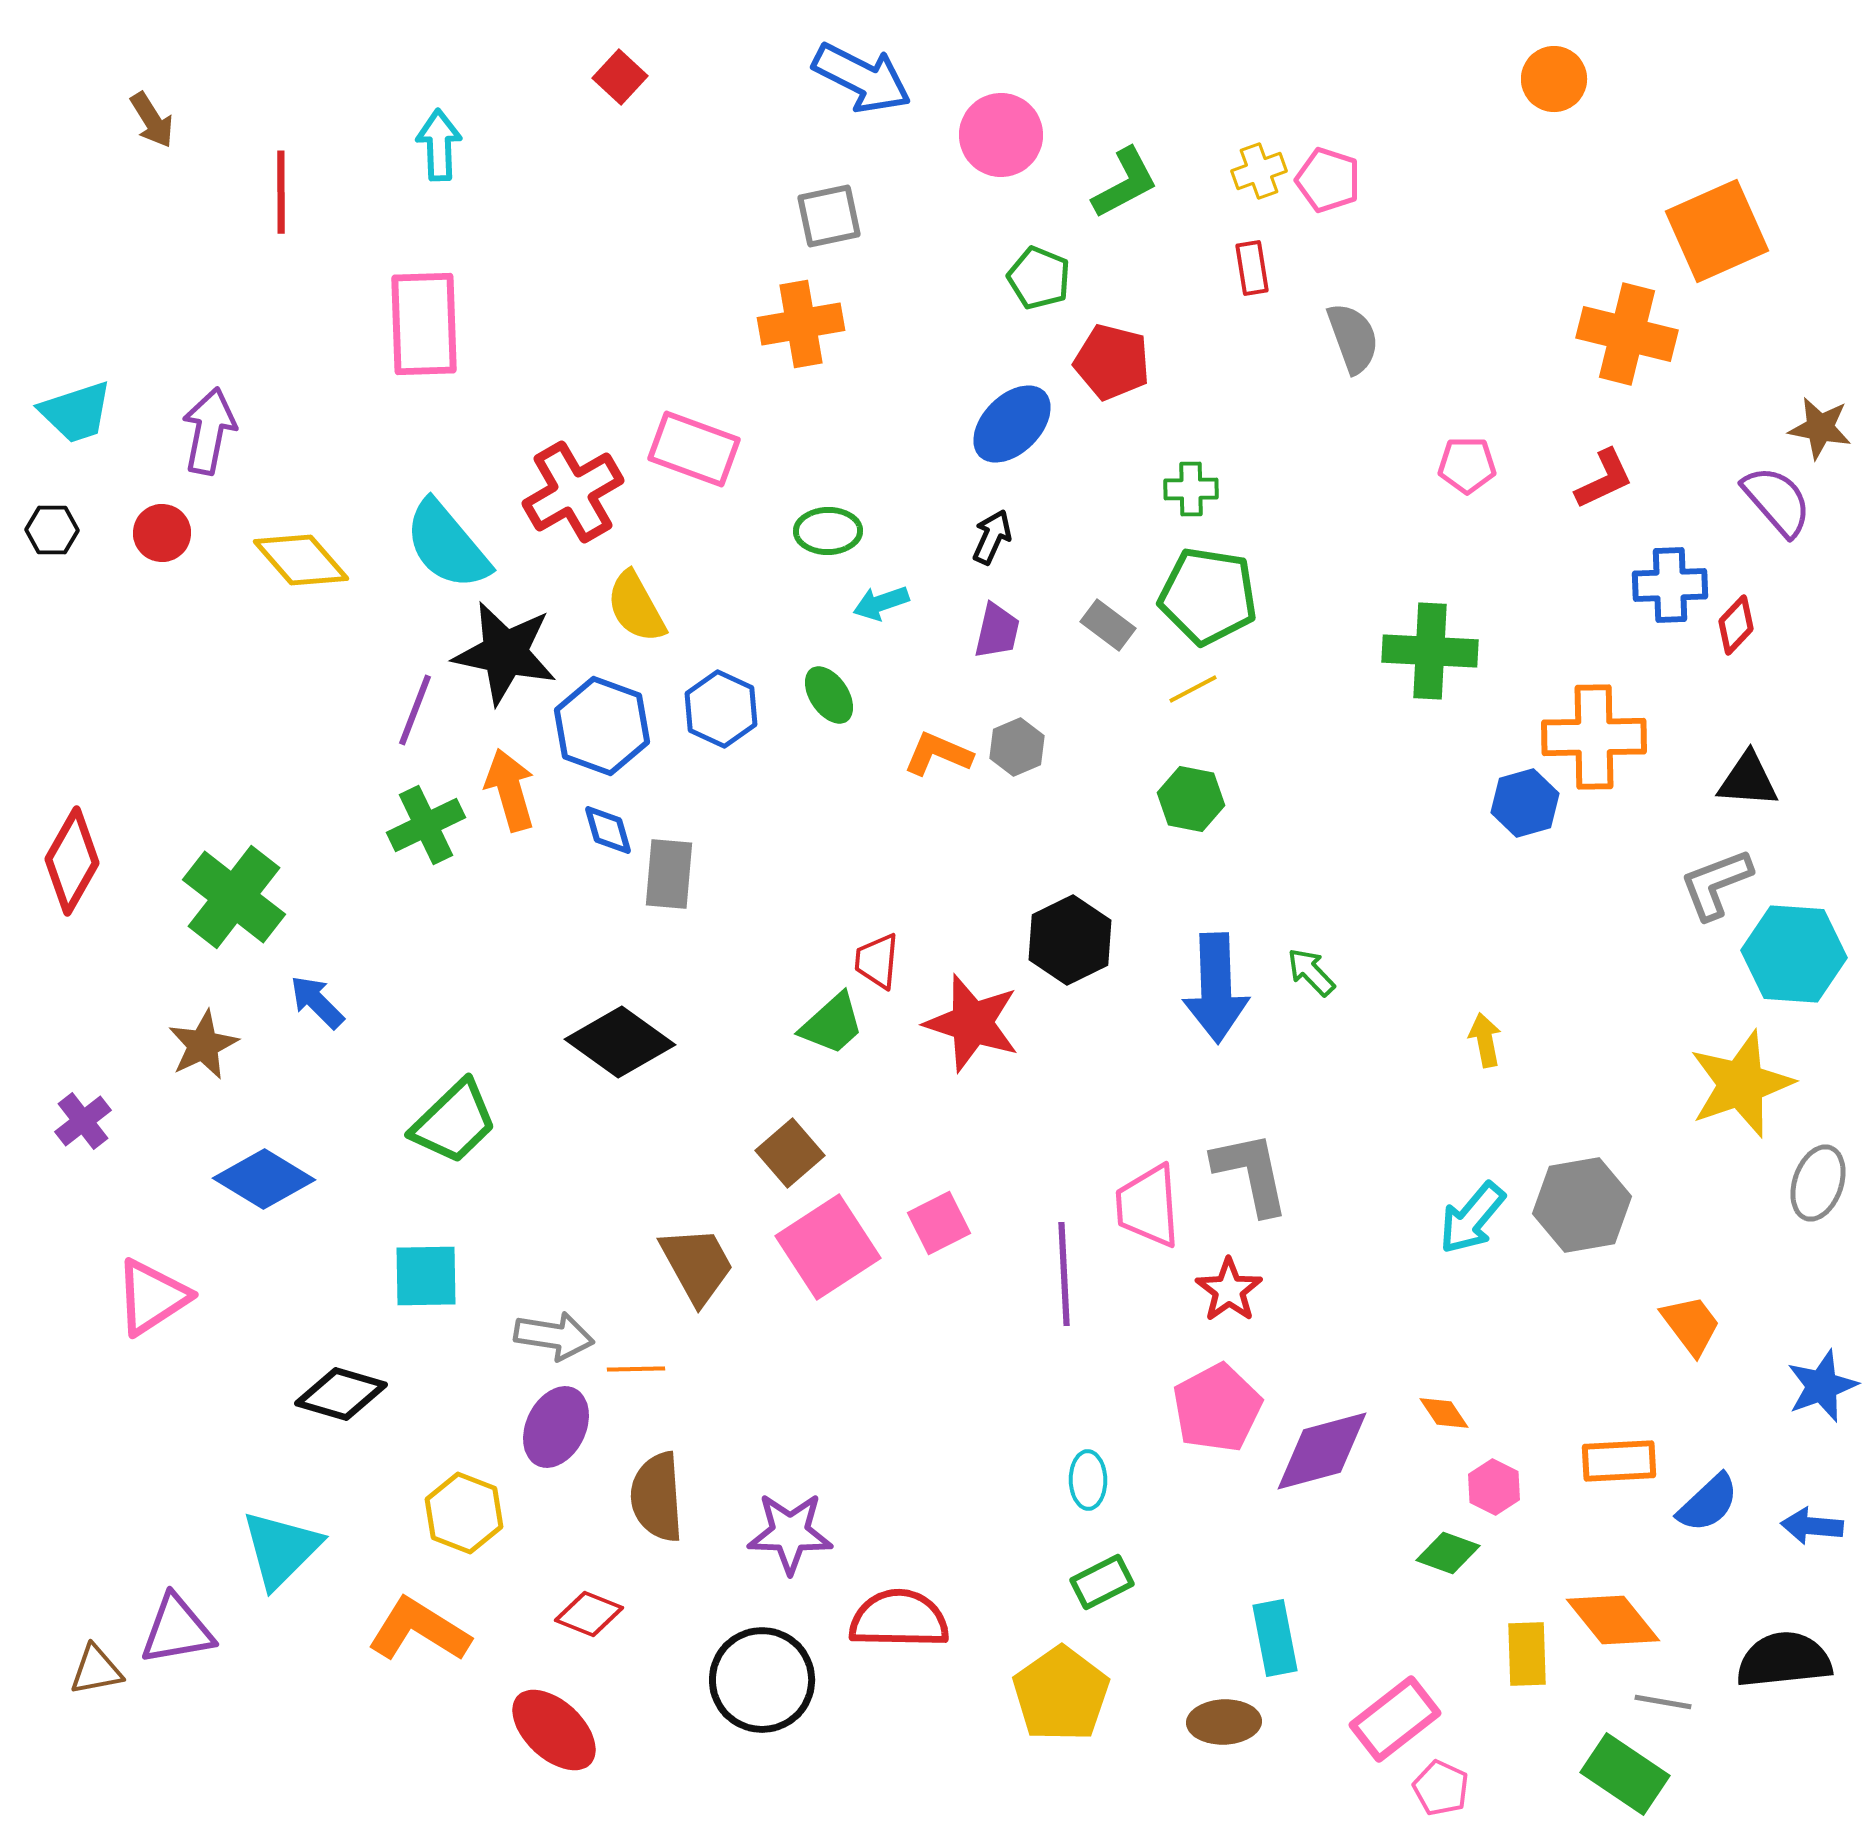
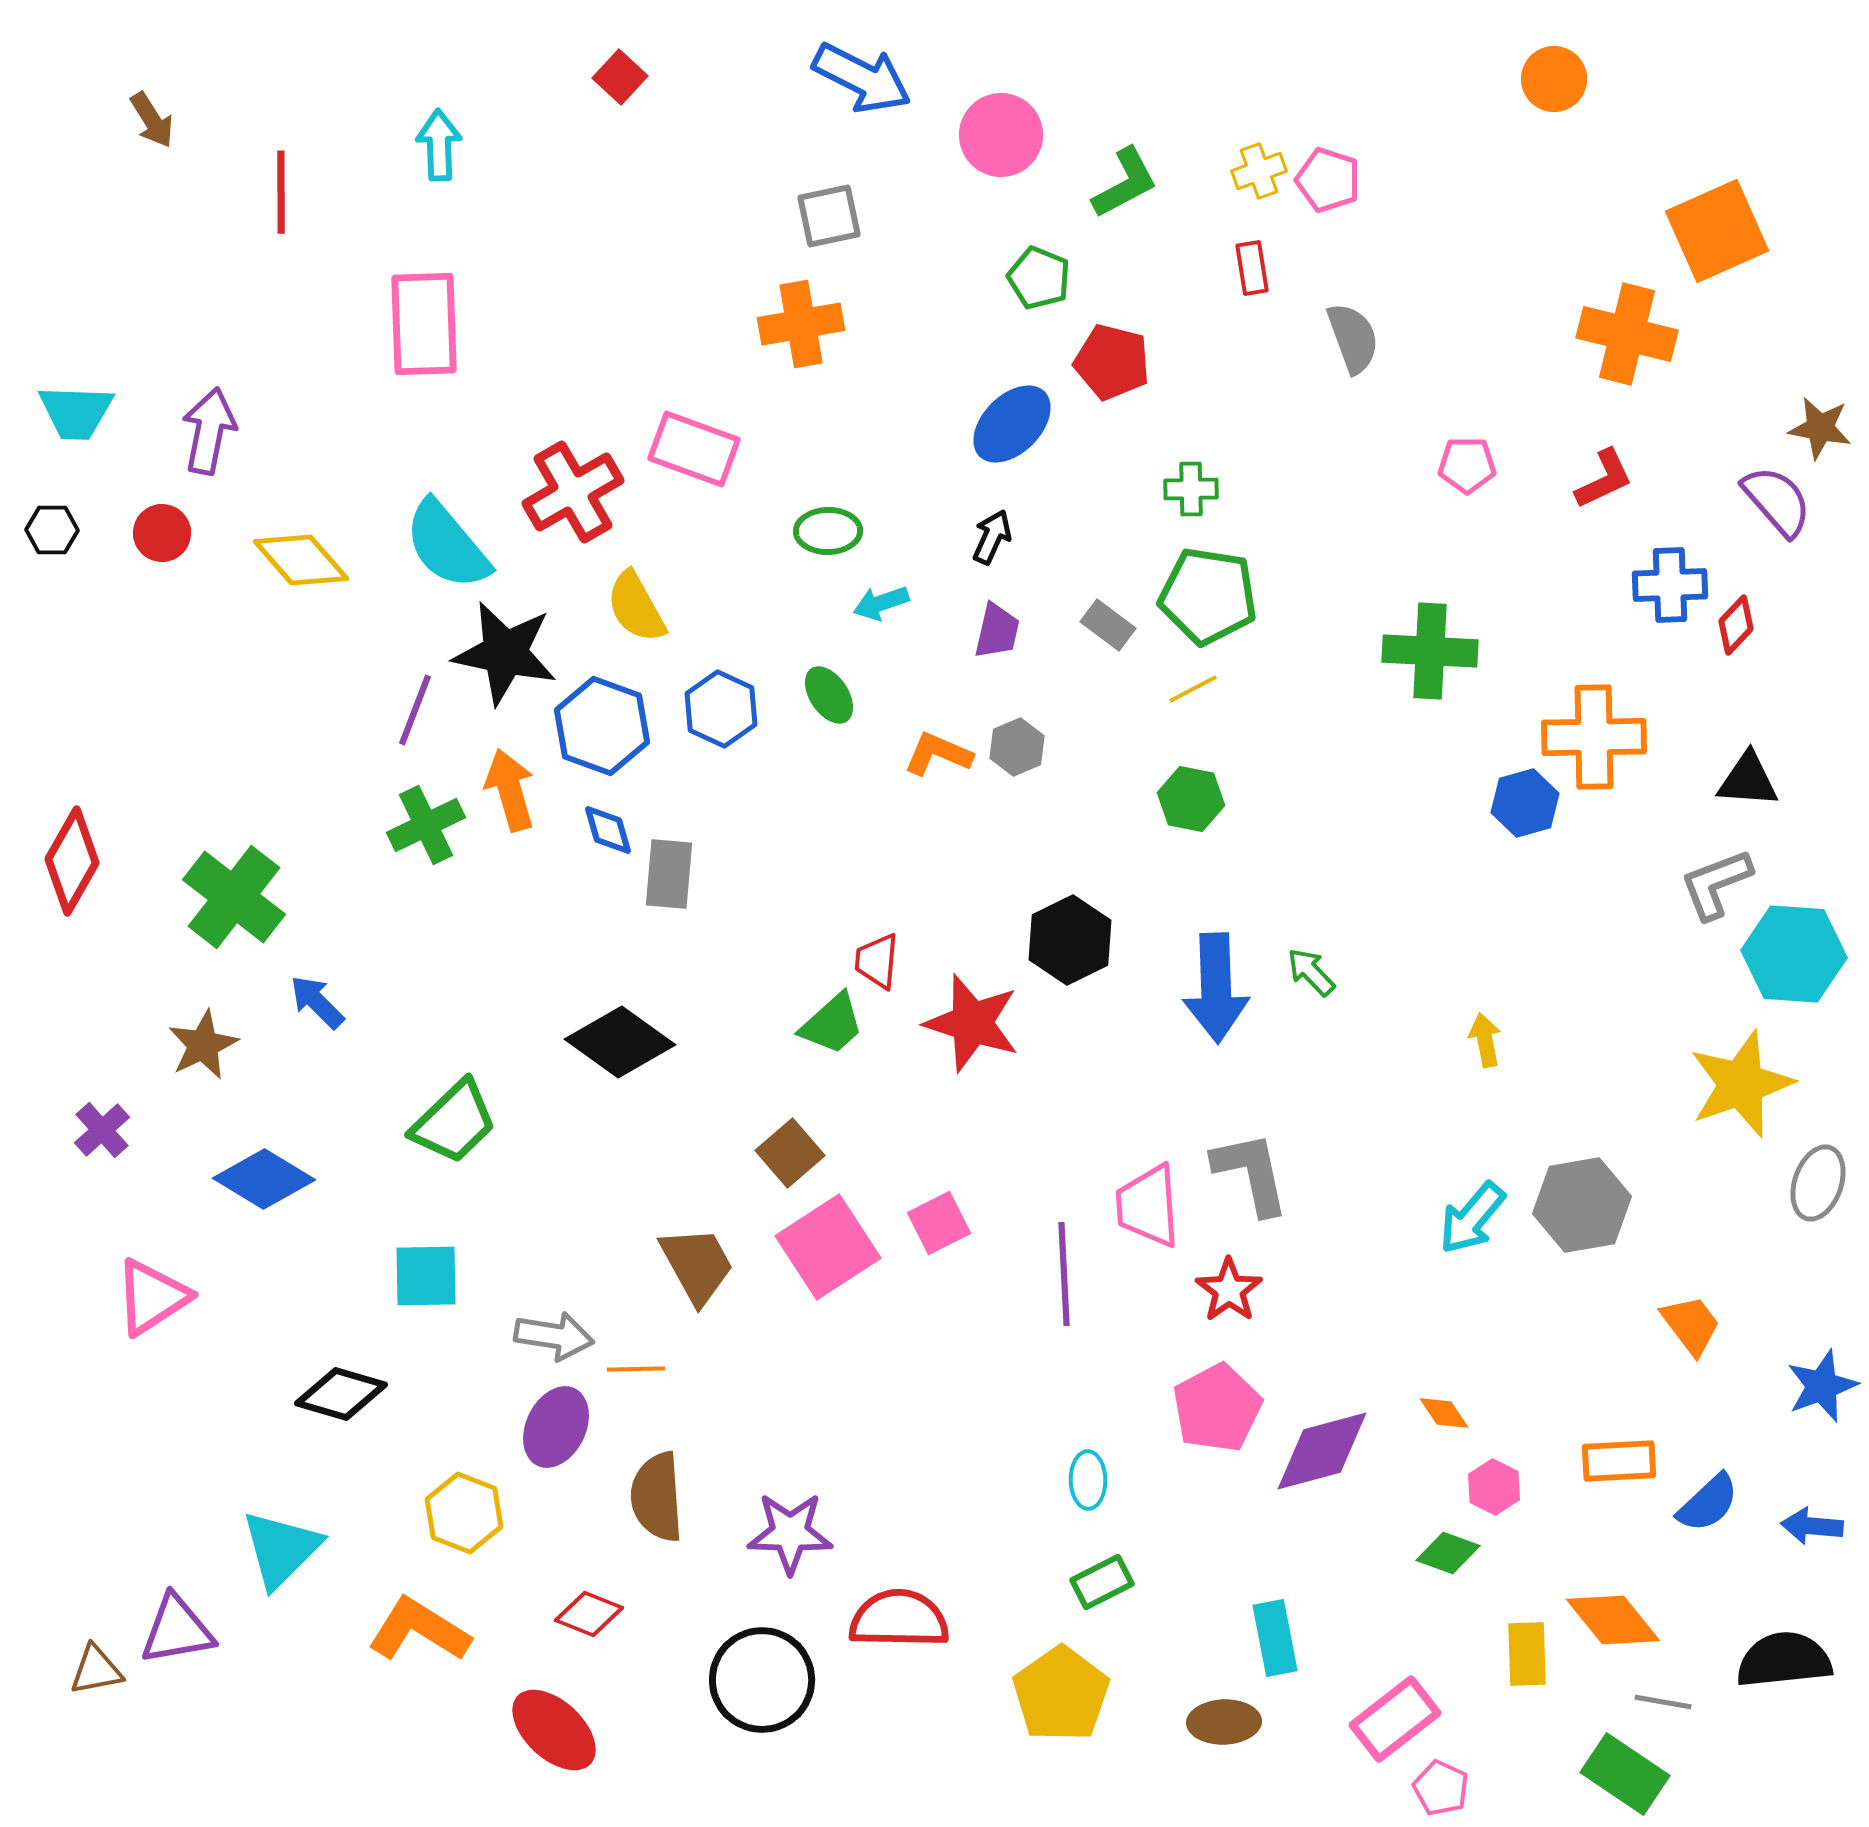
cyan trapezoid at (76, 412): rotated 20 degrees clockwise
purple cross at (83, 1121): moved 19 px right, 9 px down; rotated 4 degrees counterclockwise
